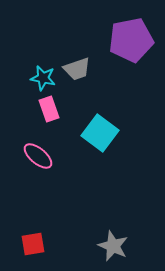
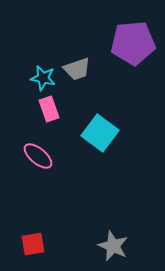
purple pentagon: moved 2 px right, 3 px down; rotated 6 degrees clockwise
